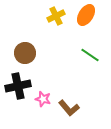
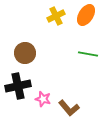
green line: moved 2 px left, 1 px up; rotated 24 degrees counterclockwise
